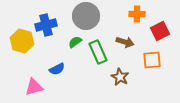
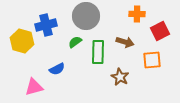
green rectangle: rotated 25 degrees clockwise
